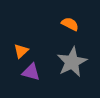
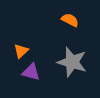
orange semicircle: moved 4 px up
gray star: rotated 28 degrees counterclockwise
